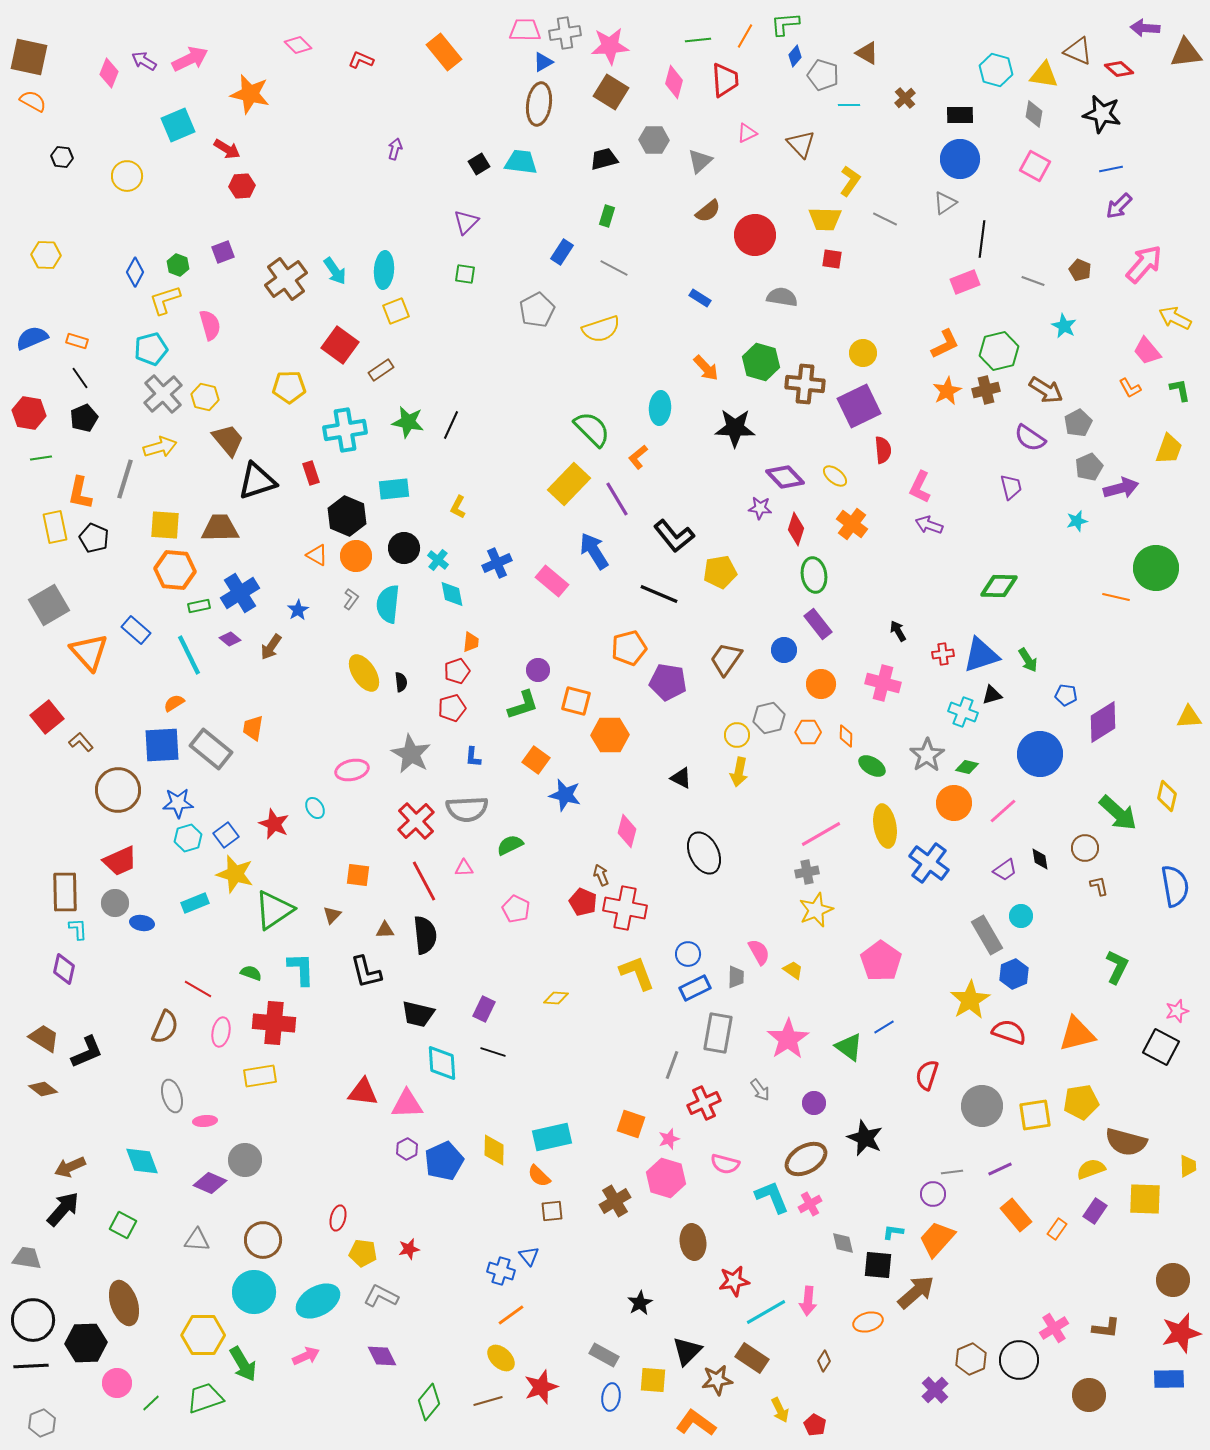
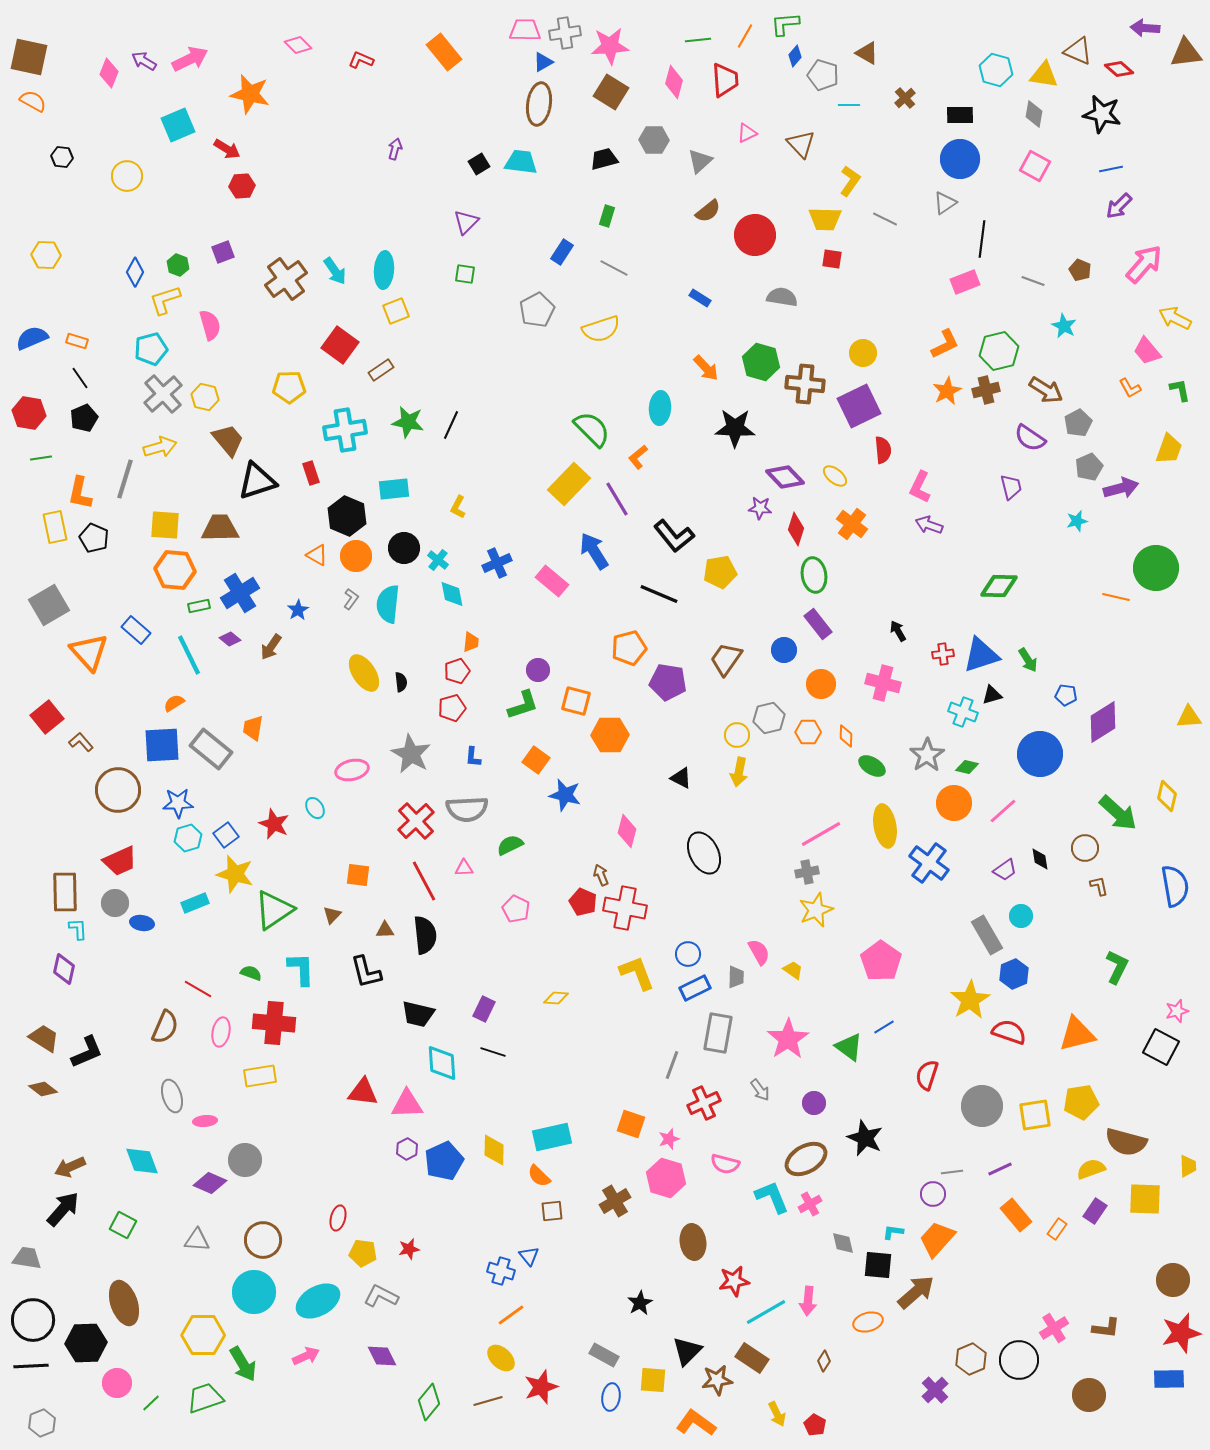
yellow arrow at (780, 1410): moved 3 px left, 4 px down
